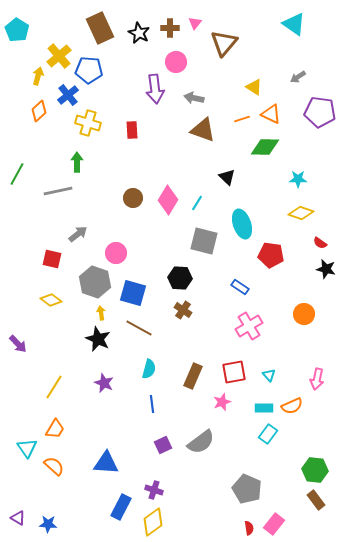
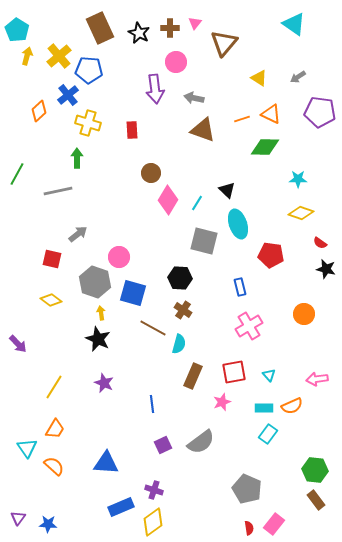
yellow arrow at (38, 76): moved 11 px left, 20 px up
yellow triangle at (254, 87): moved 5 px right, 9 px up
green arrow at (77, 162): moved 4 px up
black triangle at (227, 177): moved 13 px down
brown circle at (133, 198): moved 18 px right, 25 px up
cyan ellipse at (242, 224): moved 4 px left
pink circle at (116, 253): moved 3 px right, 4 px down
blue rectangle at (240, 287): rotated 42 degrees clockwise
brown line at (139, 328): moved 14 px right
cyan semicircle at (149, 369): moved 30 px right, 25 px up
pink arrow at (317, 379): rotated 70 degrees clockwise
blue rectangle at (121, 507): rotated 40 degrees clockwise
purple triangle at (18, 518): rotated 35 degrees clockwise
